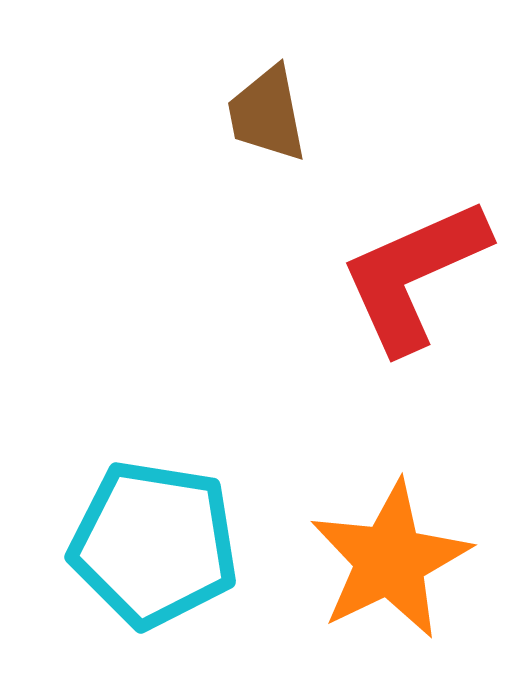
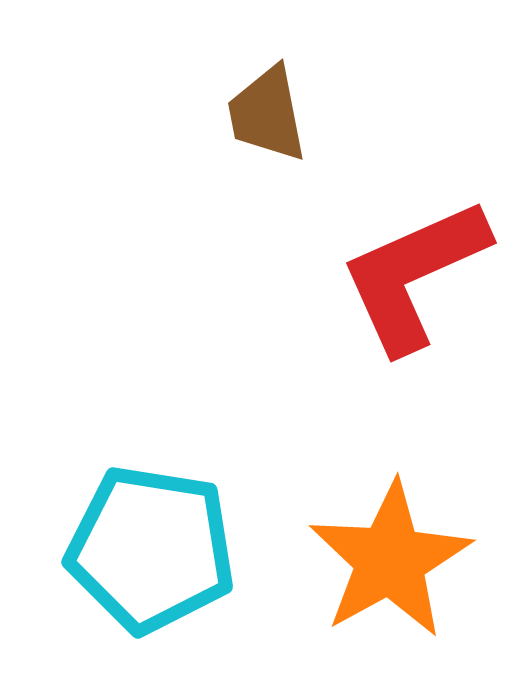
cyan pentagon: moved 3 px left, 5 px down
orange star: rotated 3 degrees counterclockwise
